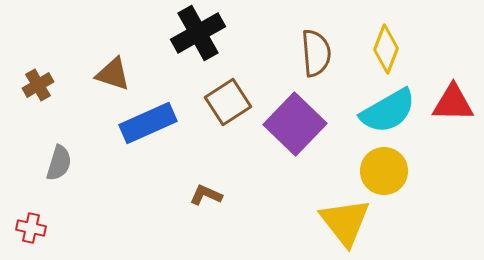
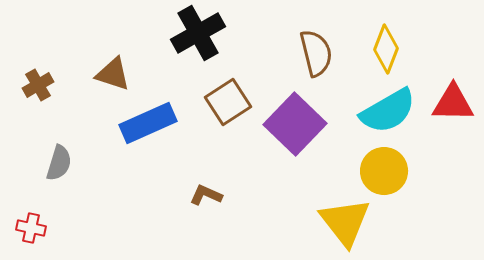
brown semicircle: rotated 9 degrees counterclockwise
